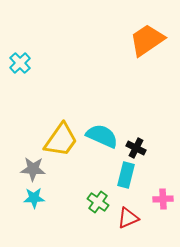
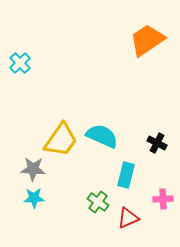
black cross: moved 21 px right, 5 px up
